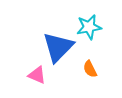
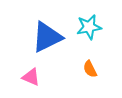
blue triangle: moved 11 px left, 10 px up; rotated 20 degrees clockwise
pink triangle: moved 6 px left, 2 px down
